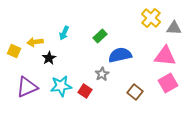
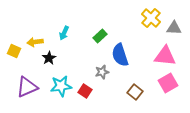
blue semicircle: rotated 95 degrees counterclockwise
gray star: moved 2 px up; rotated 16 degrees clockwise
